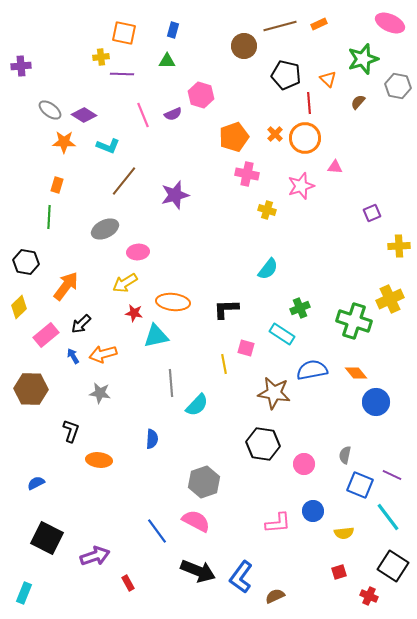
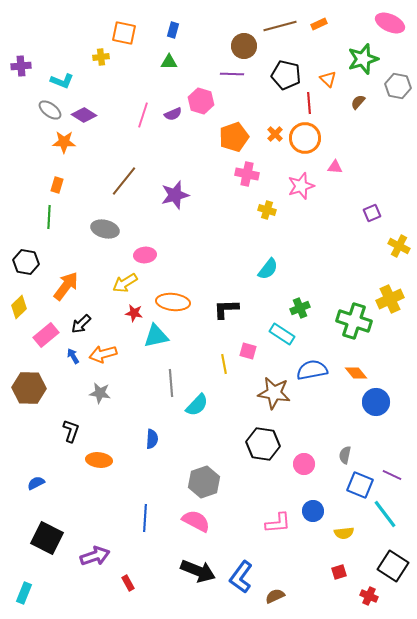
green triangle at (167, 61): moved 2 px right, 1 px down
purple line at (122, 74): moved 110 px right
pink hexagon at (201, 95): moved 6 px down
pink line at (143, 115): rotated 40 degrees clockwise
cyan L-shape at (108, 146): moved 46 px left, 65 px up
gray ellipse at (105, 229): rotated 40 degrees clockwise
yellow cross at (399, 246): rotated 30 degrees clockwise
pink ellipse at (138, 252): moved 7 px right, 3 px down
pink square at (246, 348): moved 2 px right, 3 px down
brown hexagon at (31, 389): moved 2 px left, 1 px up
cyan line at (388, 517): moved 3 px left, 3 px up
blue line at (157, 531): moved 12 px left, 13 px up; rotated 40 degrees clockwise
